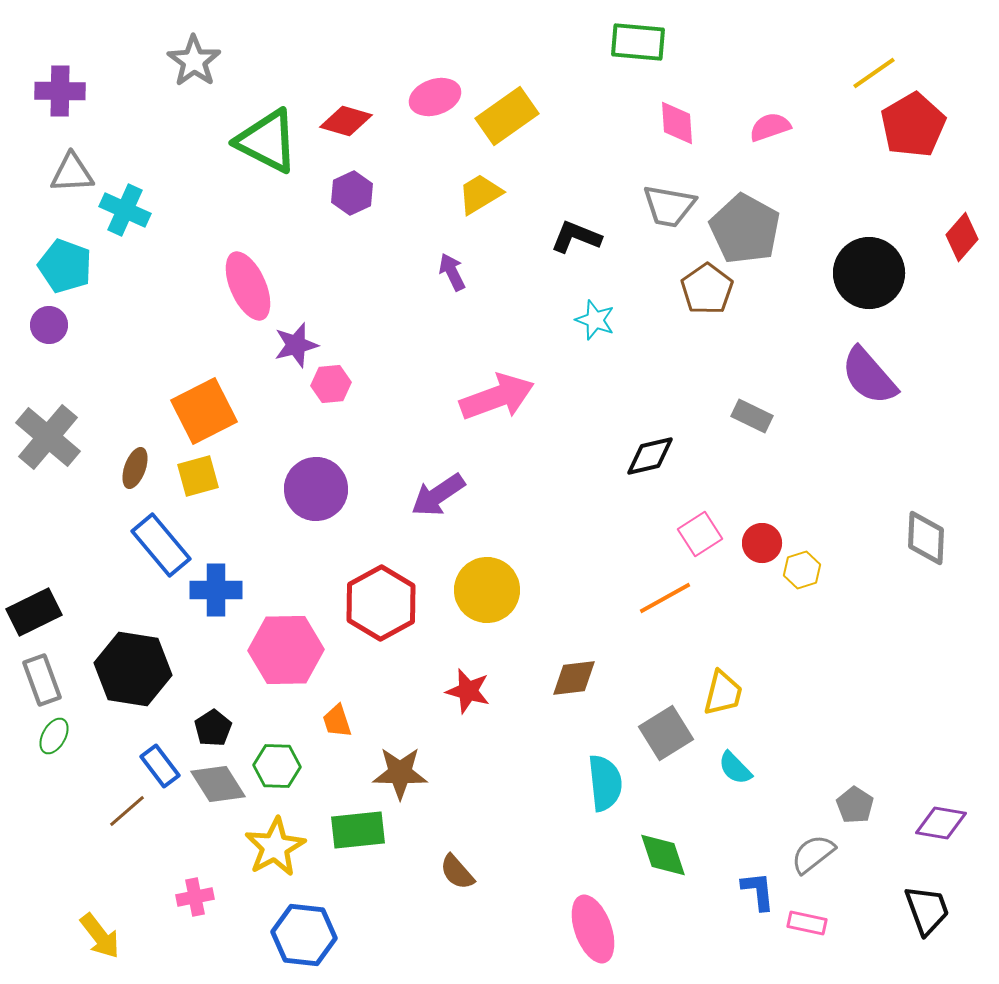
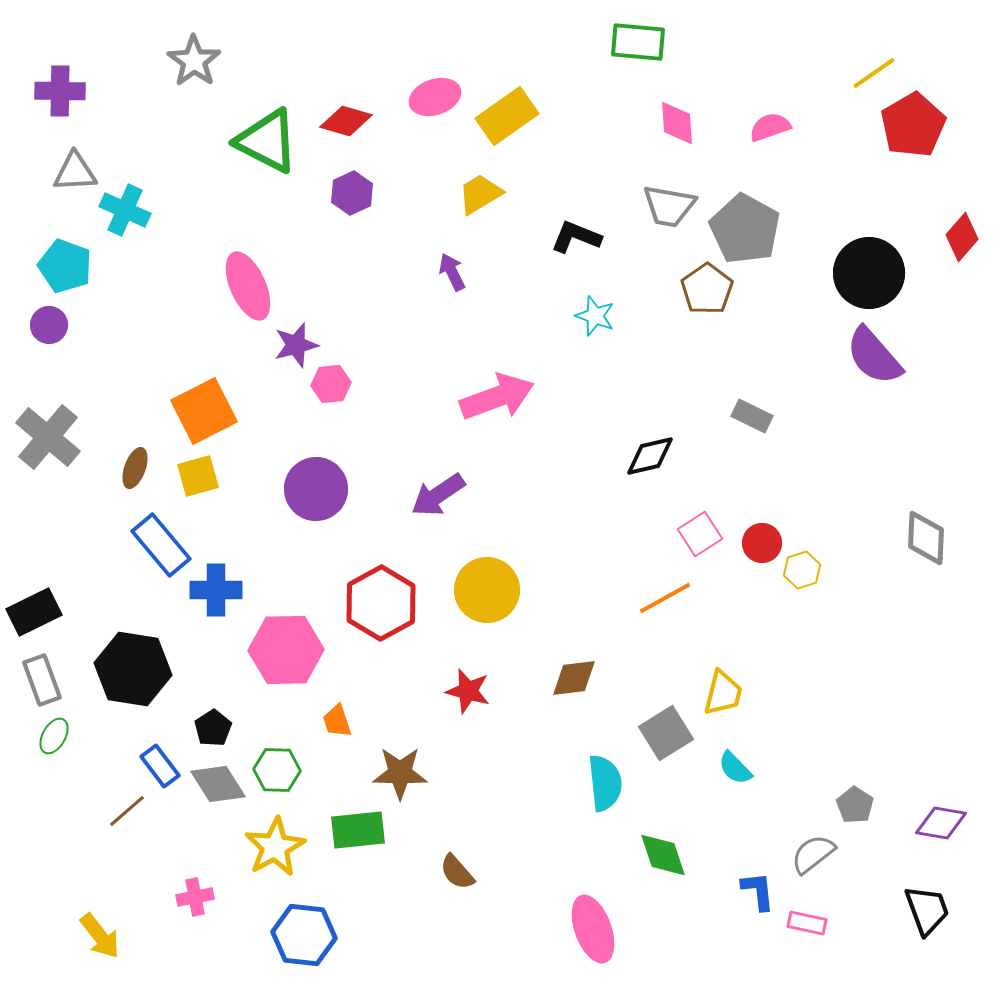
gray triangle at (72, 173): moved 3 px right, 1 px up
cyan star at (595, 320): moved 4 px up
purple semicircle at (869, 376): moved 5 px right, 20 px up
green hexagon at (277, 766): moved 4 px down
